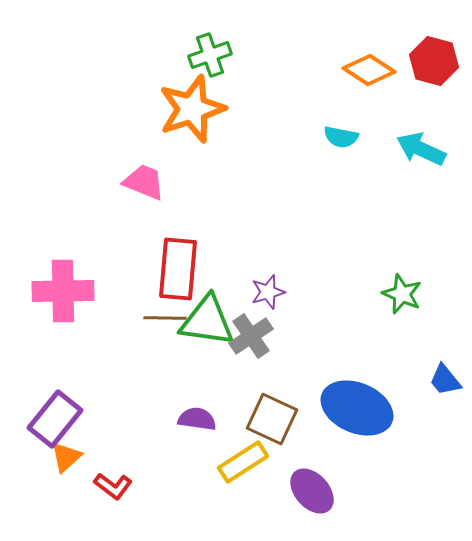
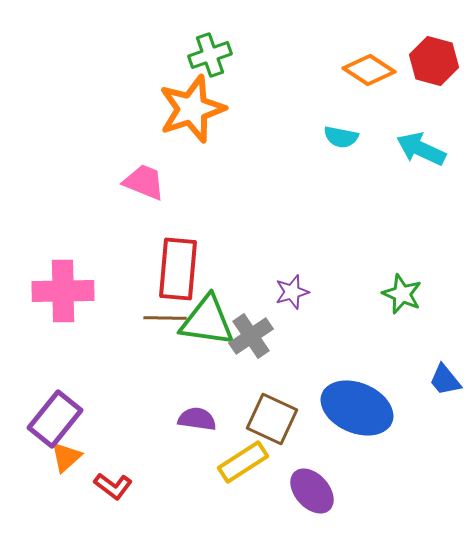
purple star: moved 24 px right
